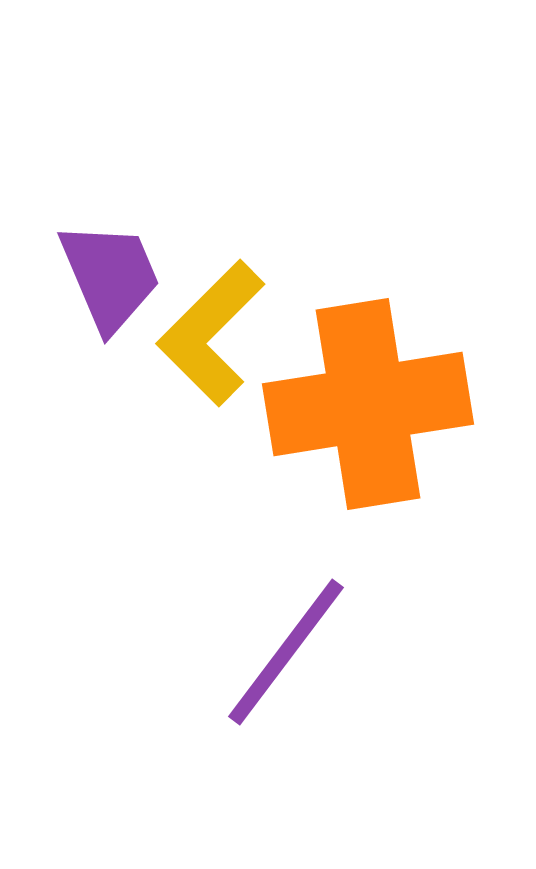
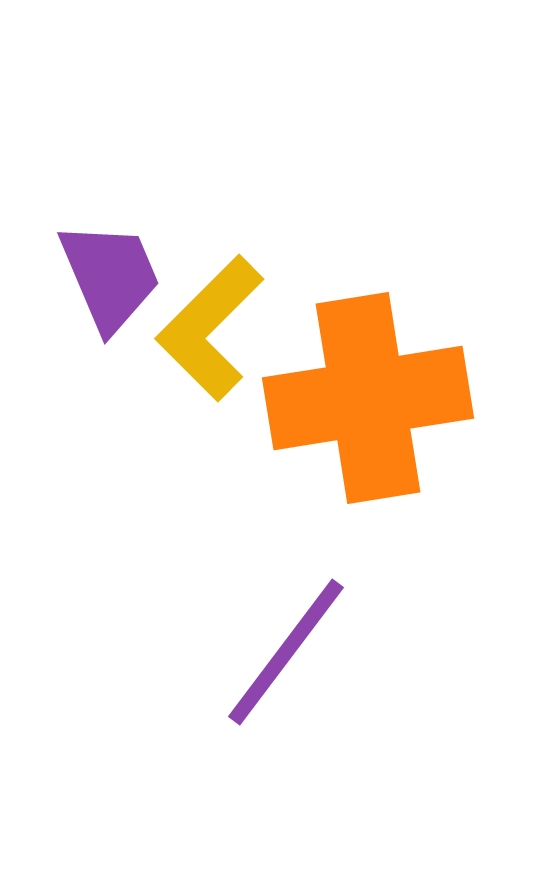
yellow L-shape: moved 1 px left, 5 px up
orange cross: moved 6 px up
